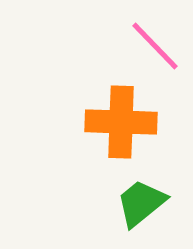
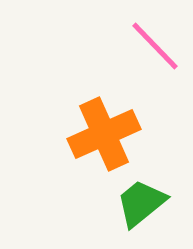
orange cross: moved 17 px left, 12 px down; rotated 26 degrees counterclockwise
